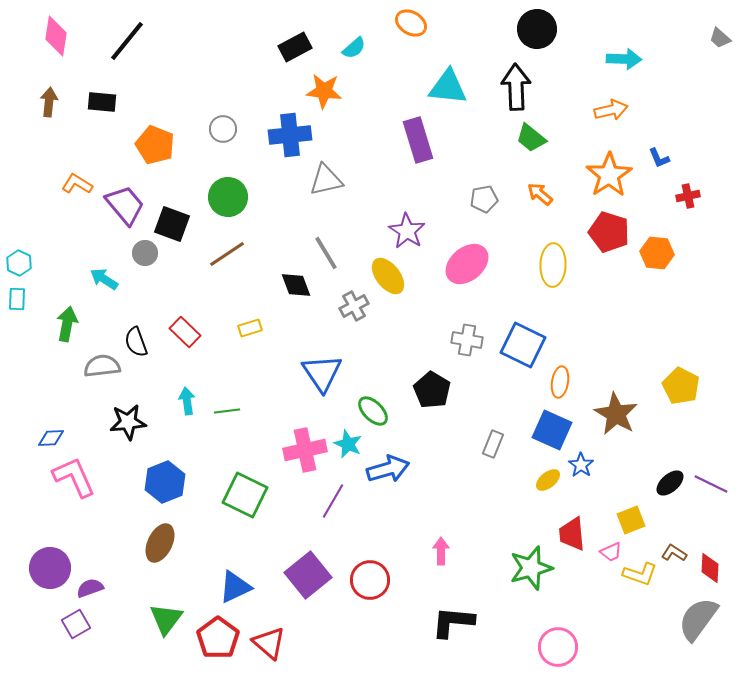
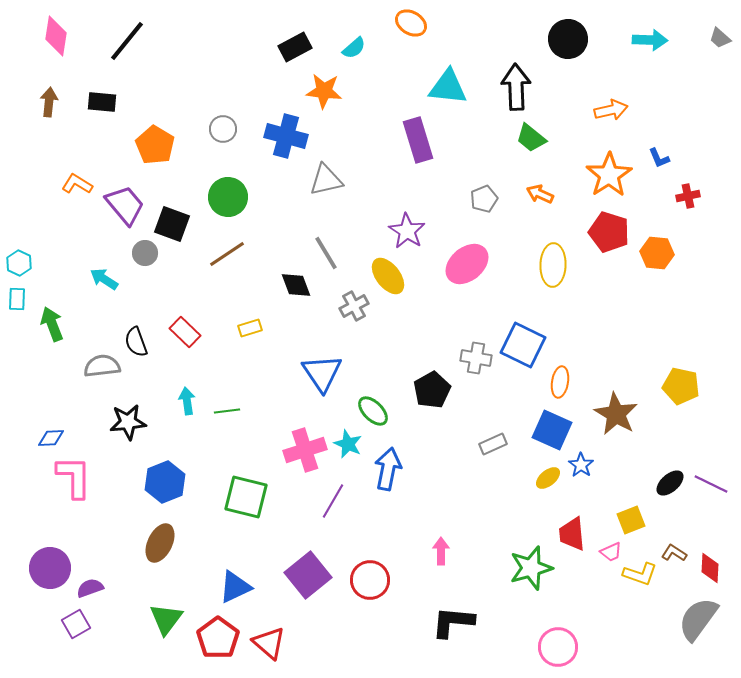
black circle at (537, 29): moved 31 px right, 10 px down
cyan arrow at (624, 59): moved 26 px right, 19 px up
blue cross at (290, 135): moved 4 px left, 1 px down; rotated 21 degrees clockwise
orange pentagon at (155, 145): rotated 9 degrees clockwise
orange arrow at (540, 194): rotated 16 degrees counterclockwise
gray pentagon at (484, 199): rotated 12 degrees counterclockwise
green arrow at (67, 324): moved 15 px left; rotated 32 degrees counterclockwise
gray cross at (467, 340): moved 9 px right, 18 px down
yellow pentagon at (681, 386): rotated 15 degrees counterclockwise
black pentagon at (432, 390): rotated 12 degrees clockwise
gray rectangle at (493, 444): rotated 44 degrees clockwise
pink cross at (305, 450): rotated 6 degrees counterclockwise
blue arrow at (388, 469): rotated 63 degrees counterclockwise
pink L-shape at (74, 477): rotated 24 degrees clockwise
yellow ellipse at (548, 480): moved 2 px up
green square at (245, 495): moved 1 px right, 2 px down; rotated 12 degrees counterclockwise
